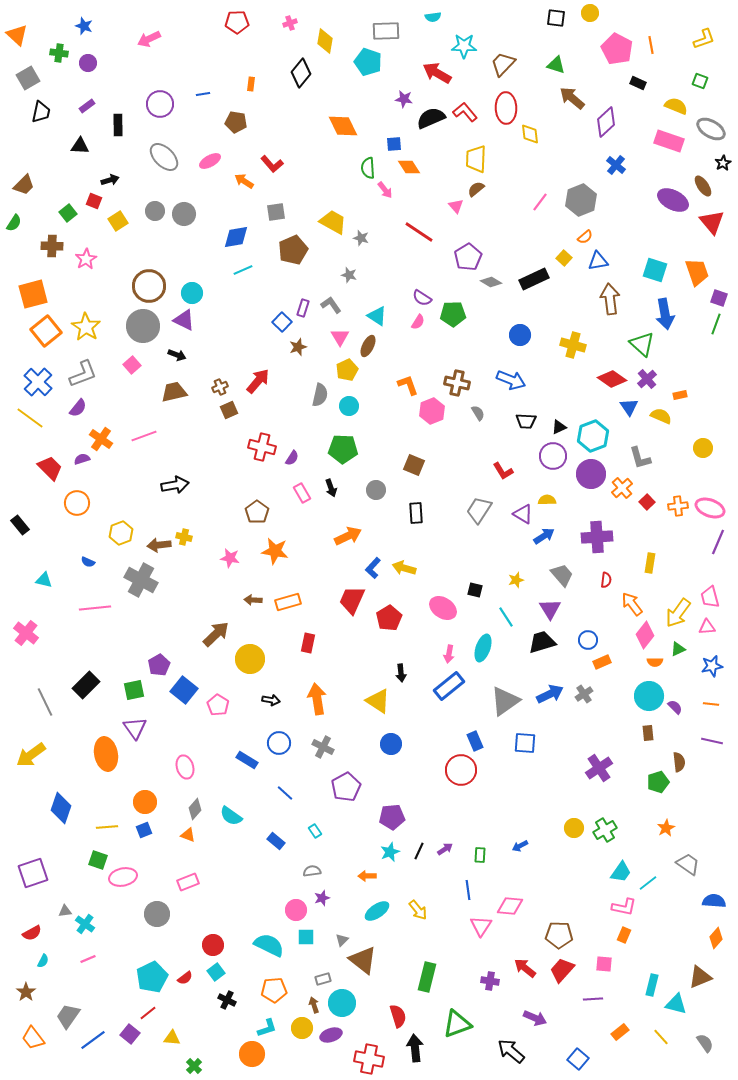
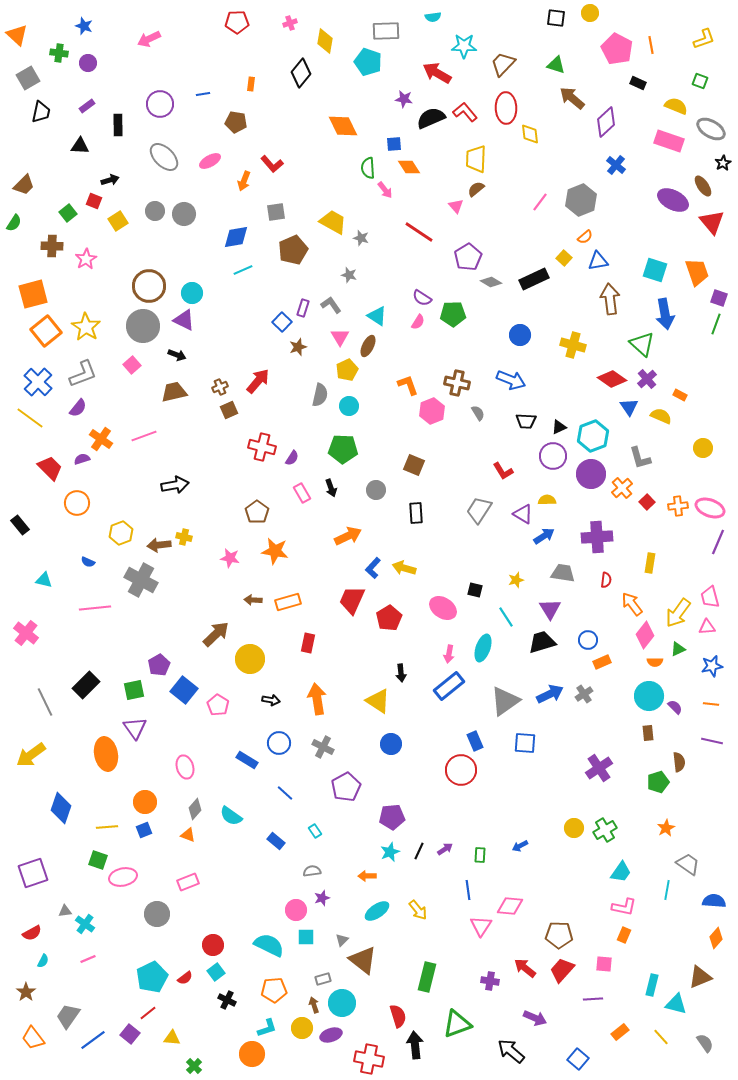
orange arrow at (244, 181): rotated 102 degrees counterclockwise
orange rectangle at (680, 395): rotated 40 degrees clockwise
gray trapezoid at (562, 575): moved 1 px right, 2 px up; rotated 40 degrees counterclockwise
cyan line at (648, 883): moved 19 px right, 7 px down; rotated 42 degrees counterclockwise
black arrow at (415, 1048): moved 3 px up
